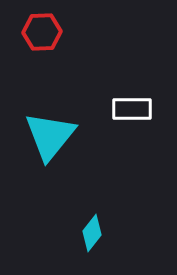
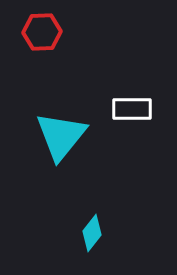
cyan triangle: moved 11 px right
